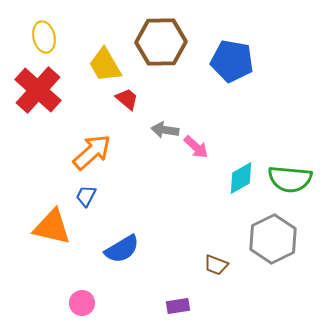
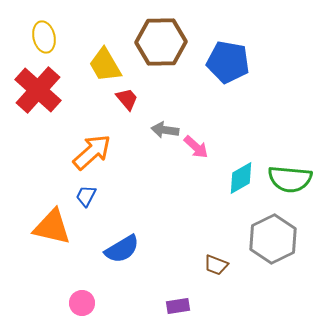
blue pentagon: moved 4 px left, 1 px down
red trapezoid: rotated 10 degrees clockwise
